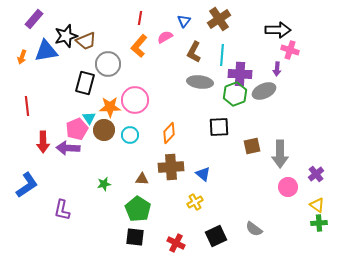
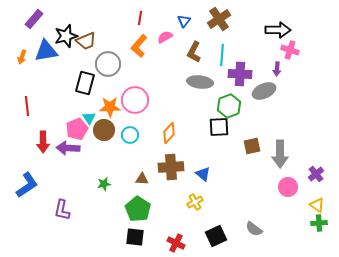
green hexagon at (235, 94): moved 6 px left, 12 px down
